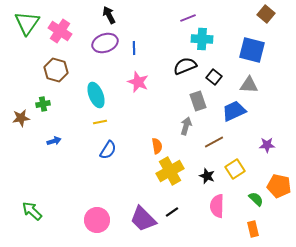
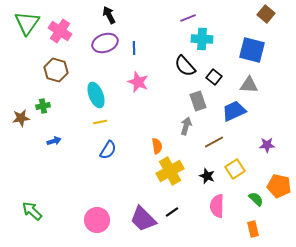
black semicircle: rotated 110 degrees counterclockwise
green cross: moved 2 px down
